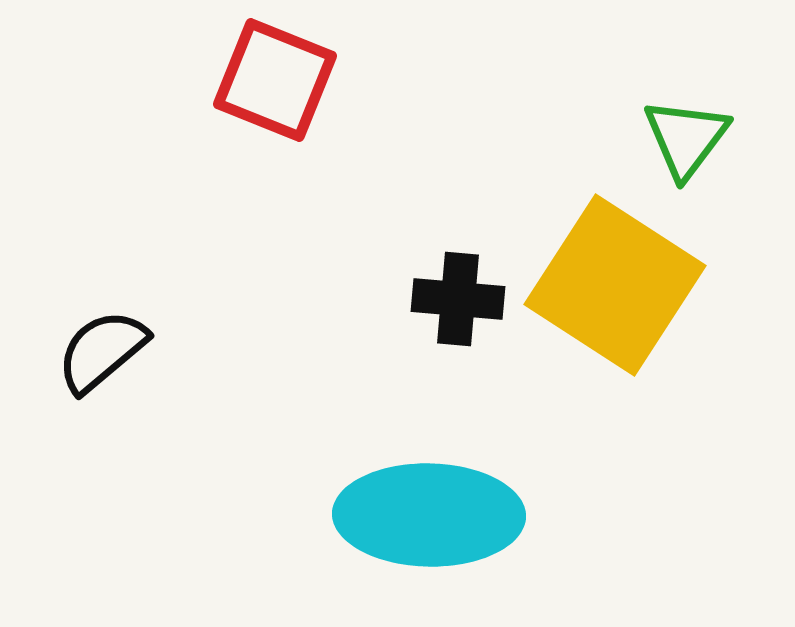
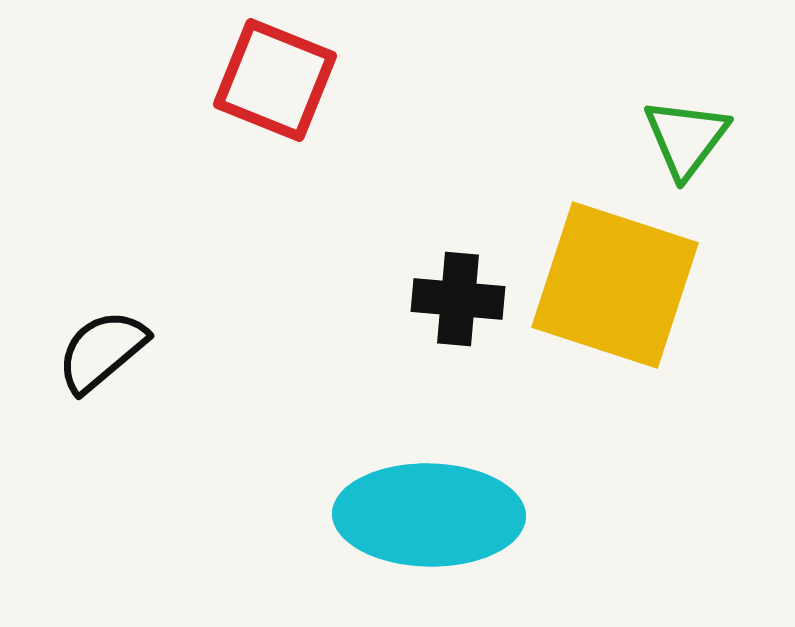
yellow square: rotated 15 degrees counterclockwise
